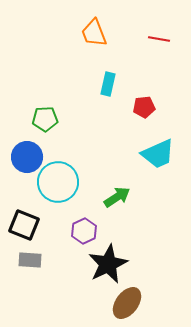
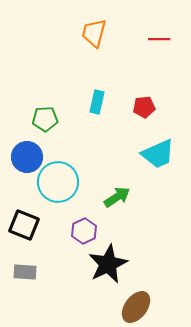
orange trapezoid: rotated 36 degrees clockwise
red line: rotated 10 degrees counterclockwise
cyan rectangle: moved 11 px left, 18 px down
gray rectangle: moved 5 px left, 12 px down
brown ellipse: moved 9 px right, 4 px down
